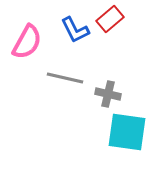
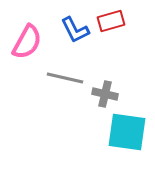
red rectangle: moved 1 px right, 2 px down; rotated 24 degrees clockwise
gray cross: moved 3 px left
